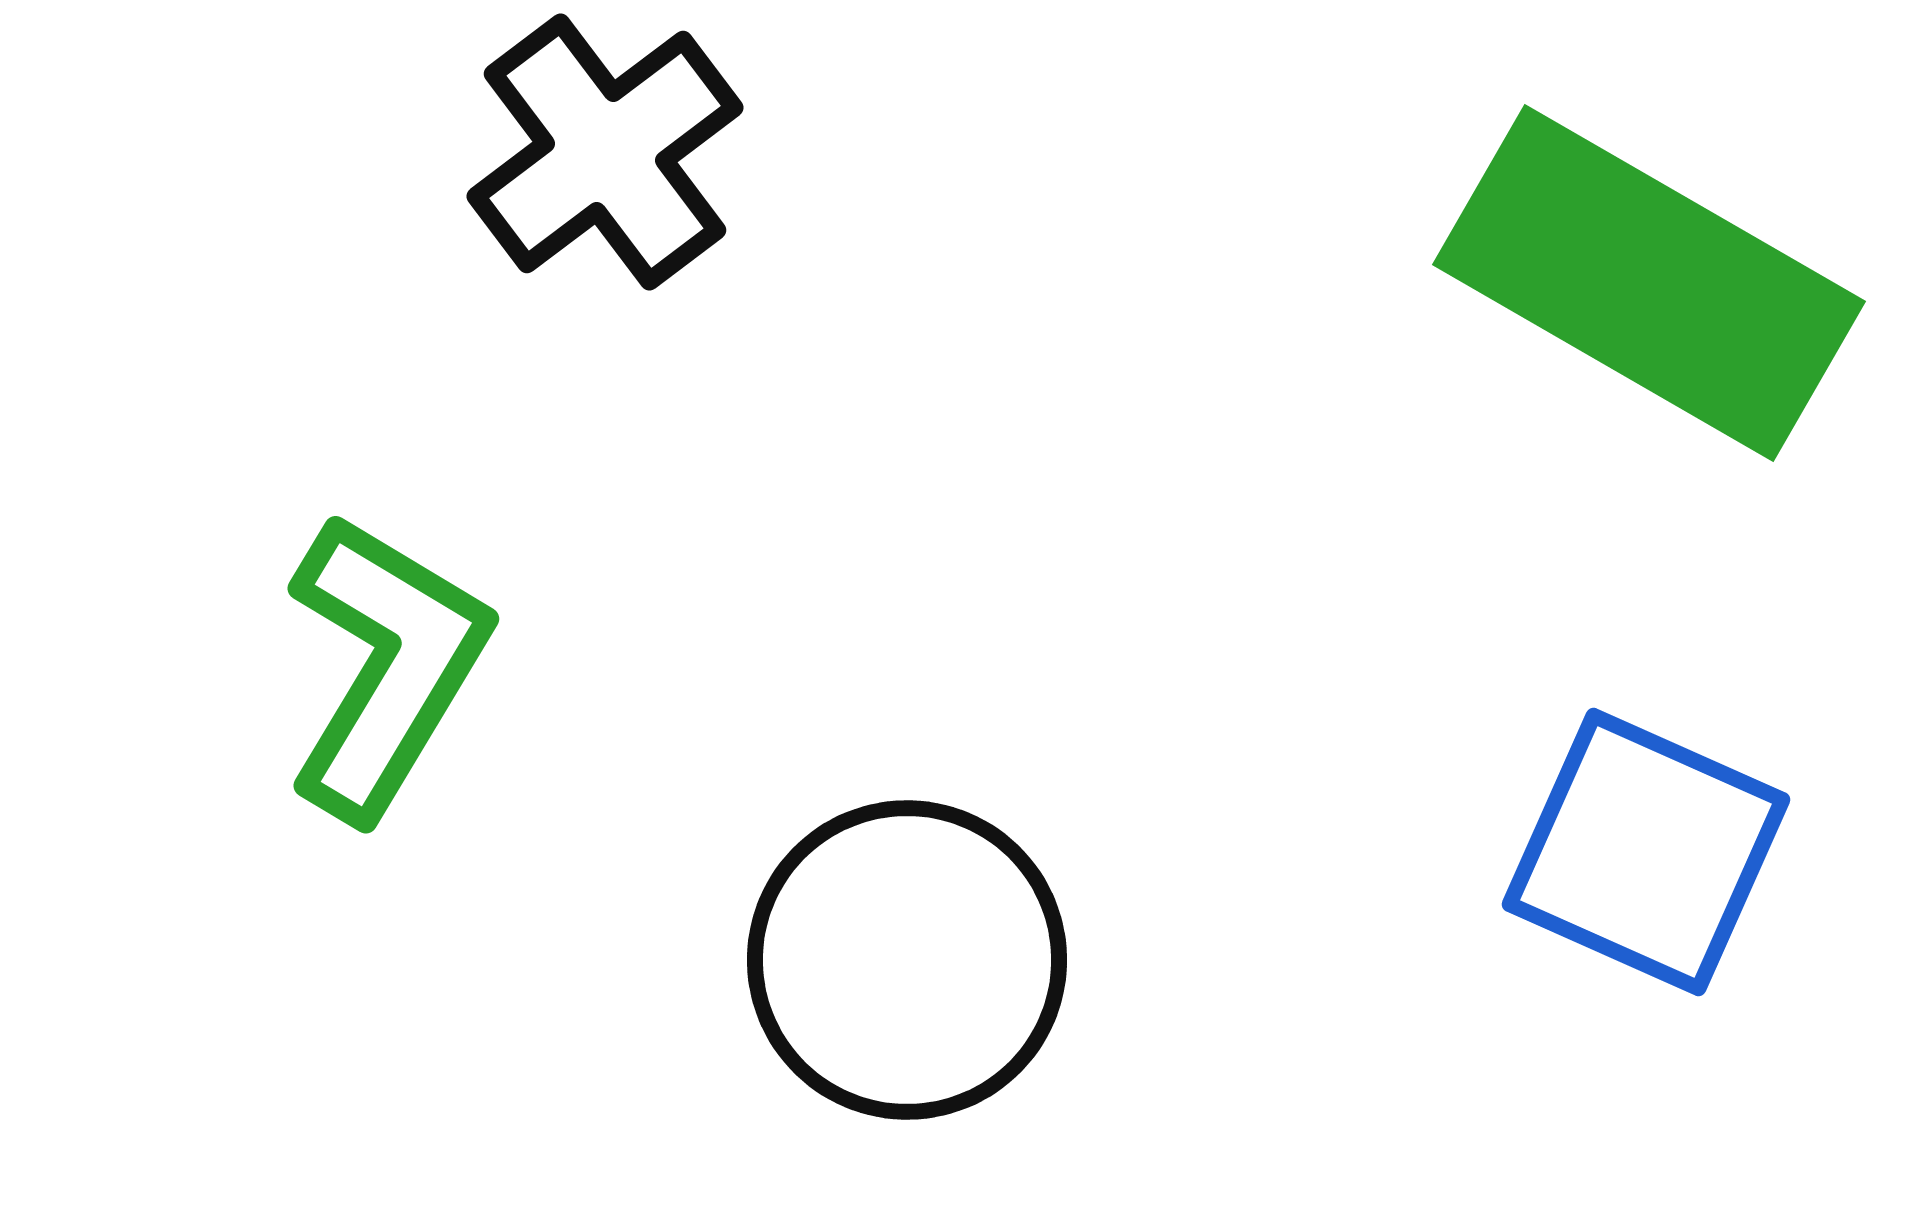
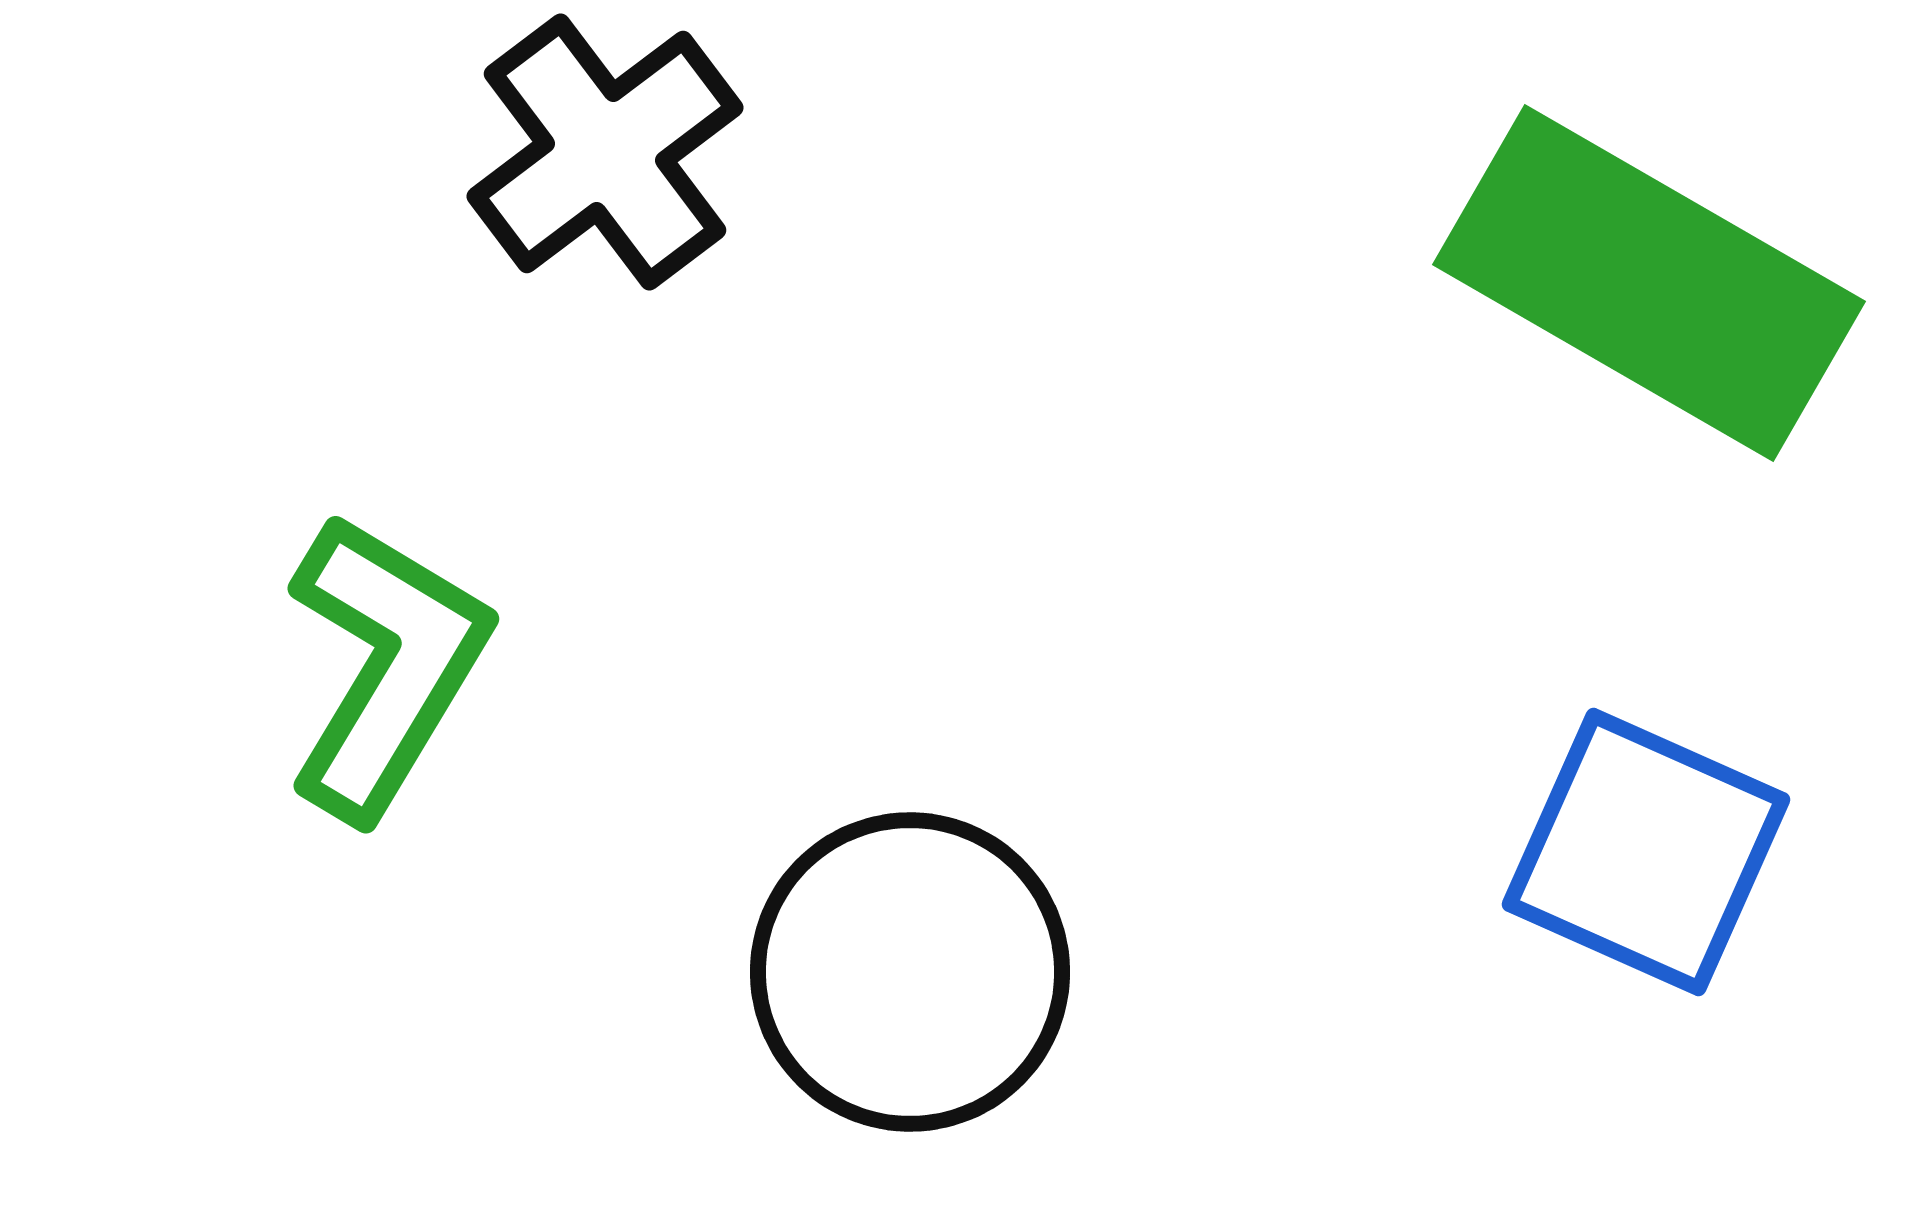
black circle: moved 3 px right, 12 px down
